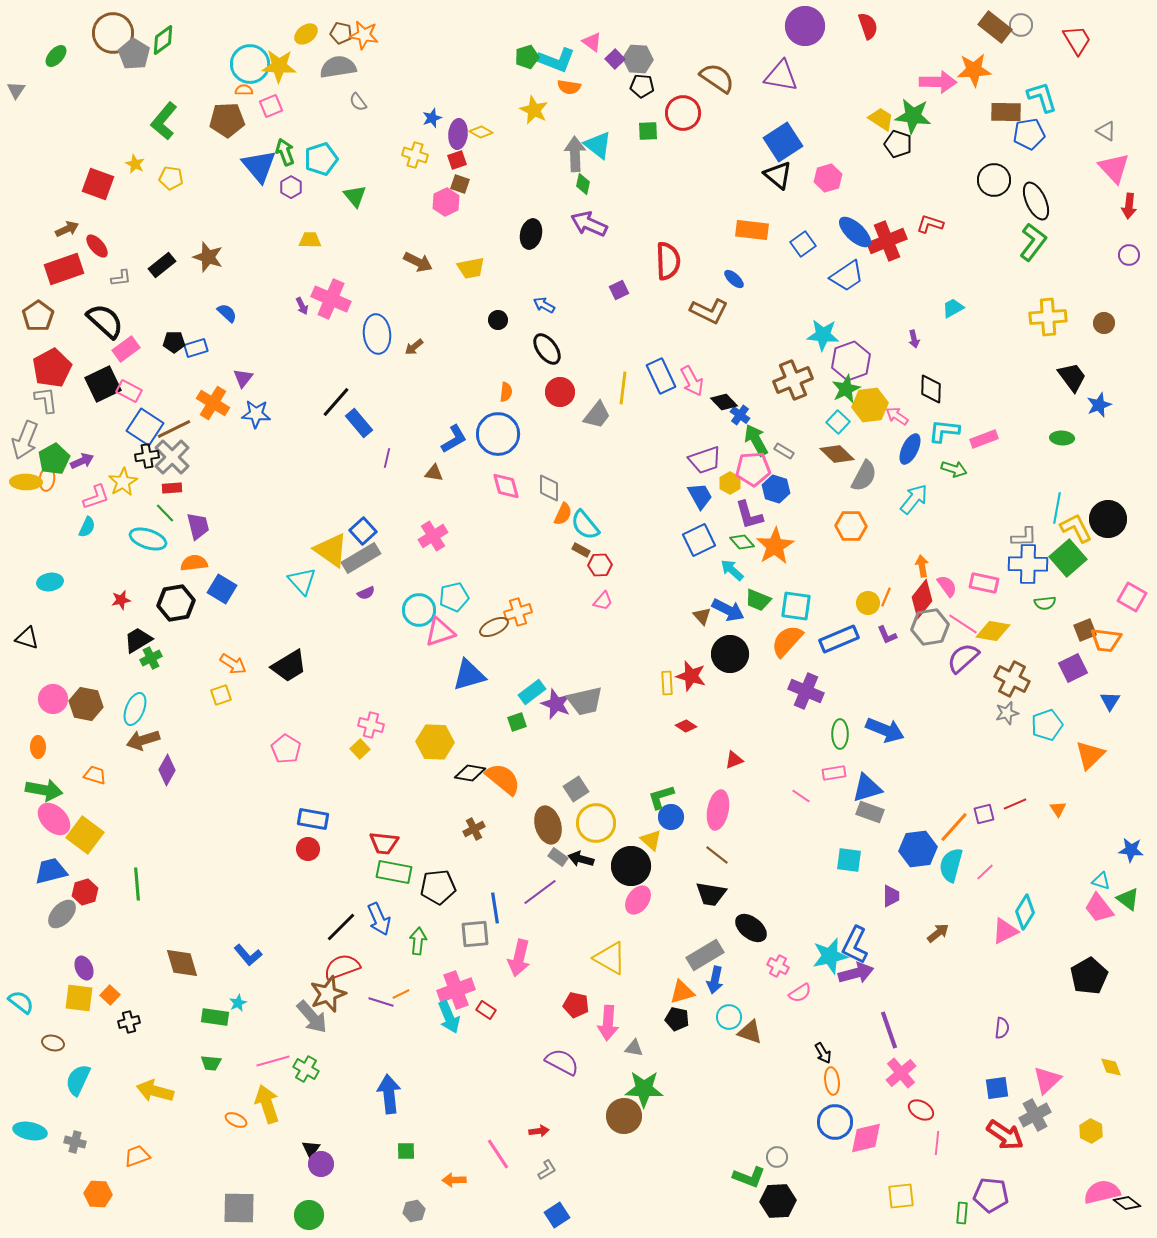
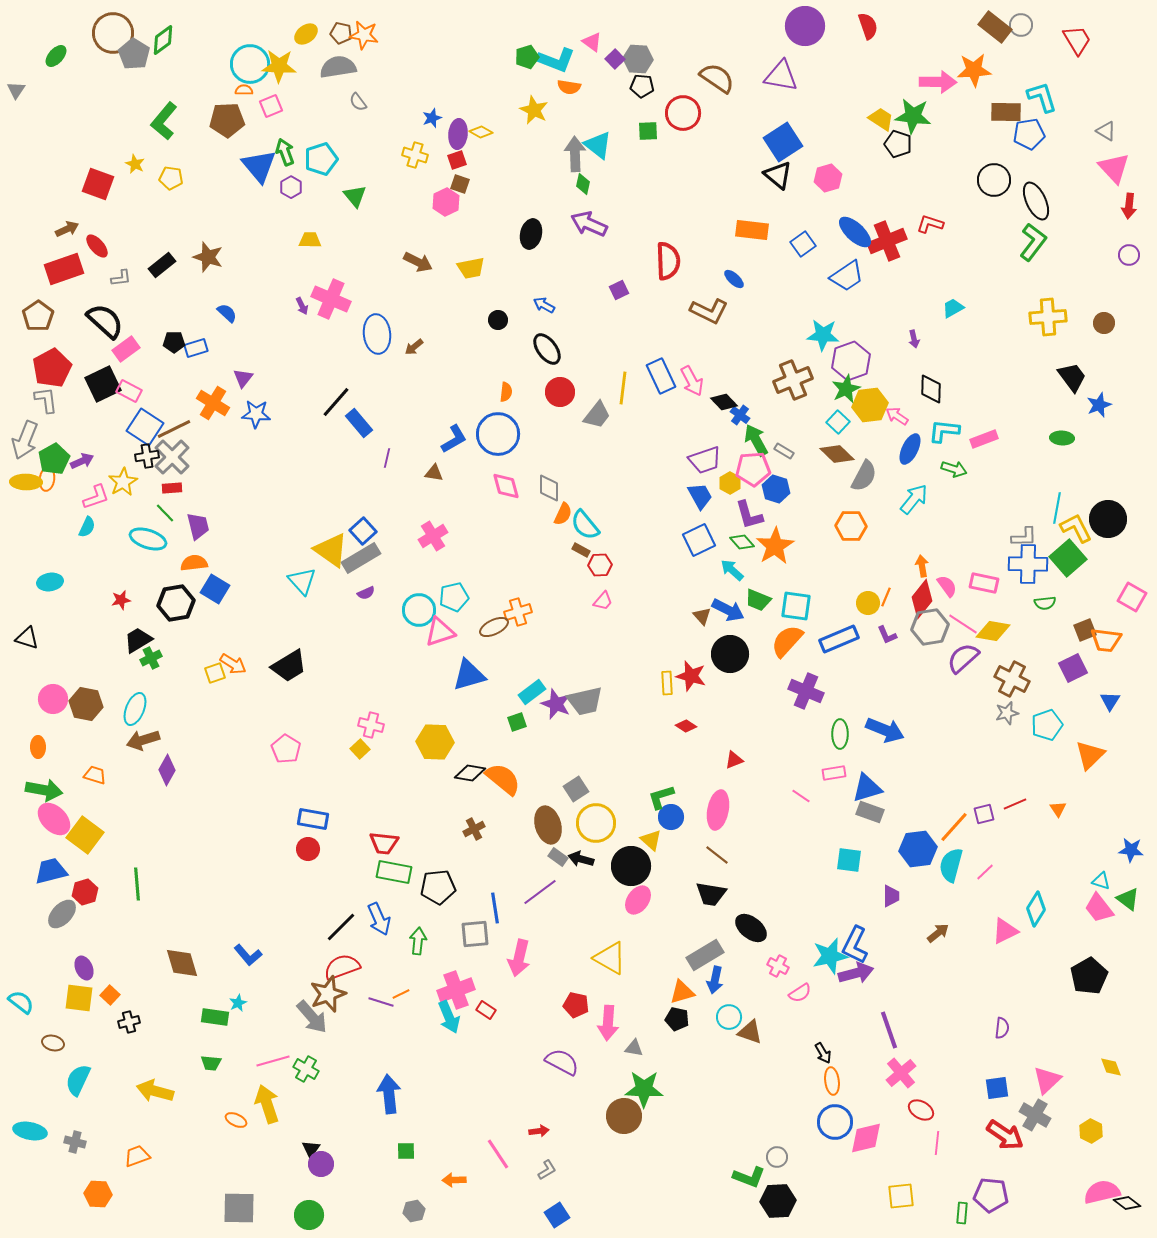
blue square at (222, 589): moved 7 px left
yellow square at (221, 695): moved 6 px left, 22 px up
cyan diamond at (1025, 912): moved 11 px right, 3 px up
gray cross at (1035, 1115): rotated 32 degrees counterclockwise
